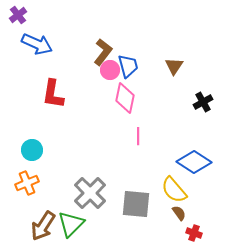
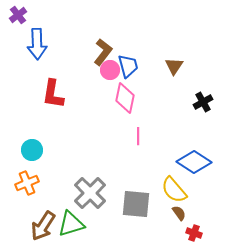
blue arrow: rotated 64 degrees clockwise
green triangle: rotated 28 degrees clockwise
